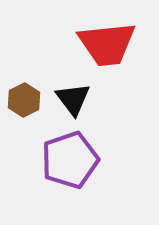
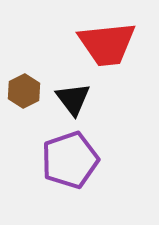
brown hexagon: moved 9 px up
